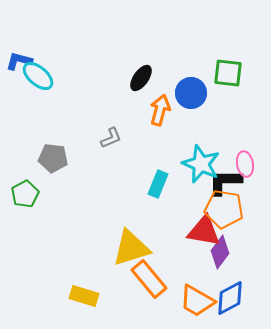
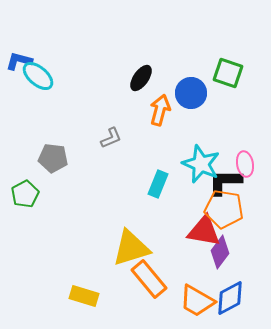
green square: rotated 12 degrees clockwise
